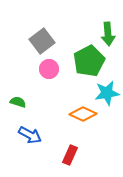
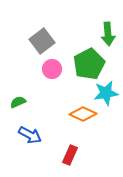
green pentagon: moved 3 px down
pink circle: moved 3 px right
cyan star: moved 1 px left
green semicircle: rotated 42 degrees counterclockwise
